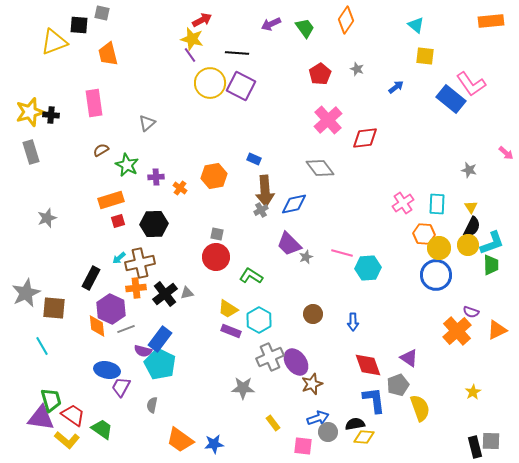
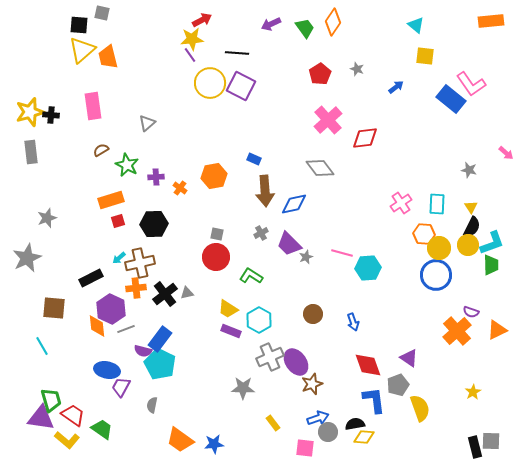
orange diamond at (346, 20): moved 13 px left, 2 px down
yellow star at (192, 39): rotated 20 degrees counterclockwise
yellow triangle at (54, 42): moved 28 px right, 8 px down; rotated 20 degrees counterclockwise
orange trapezoid at (108, 54): moved 3 px down
pink rectangle at (94, 103): moved 1 px left, 3 px down
gray rectangle at (31, 152): rotated 10 degrees clockwise
pink cross at (403, 203): moved 2 px left
gray cross at (261, 210): moved 23 px down
black rectangle at (91, 278): rotated 35 degrees clockwise
gray star at (26, 293): moved 1 px right, 35 px up
blue arrow at (353, 322): rotated 18 degrees counterclockwise
pink square at (303, 446): moved 2 px right, 2 px down
